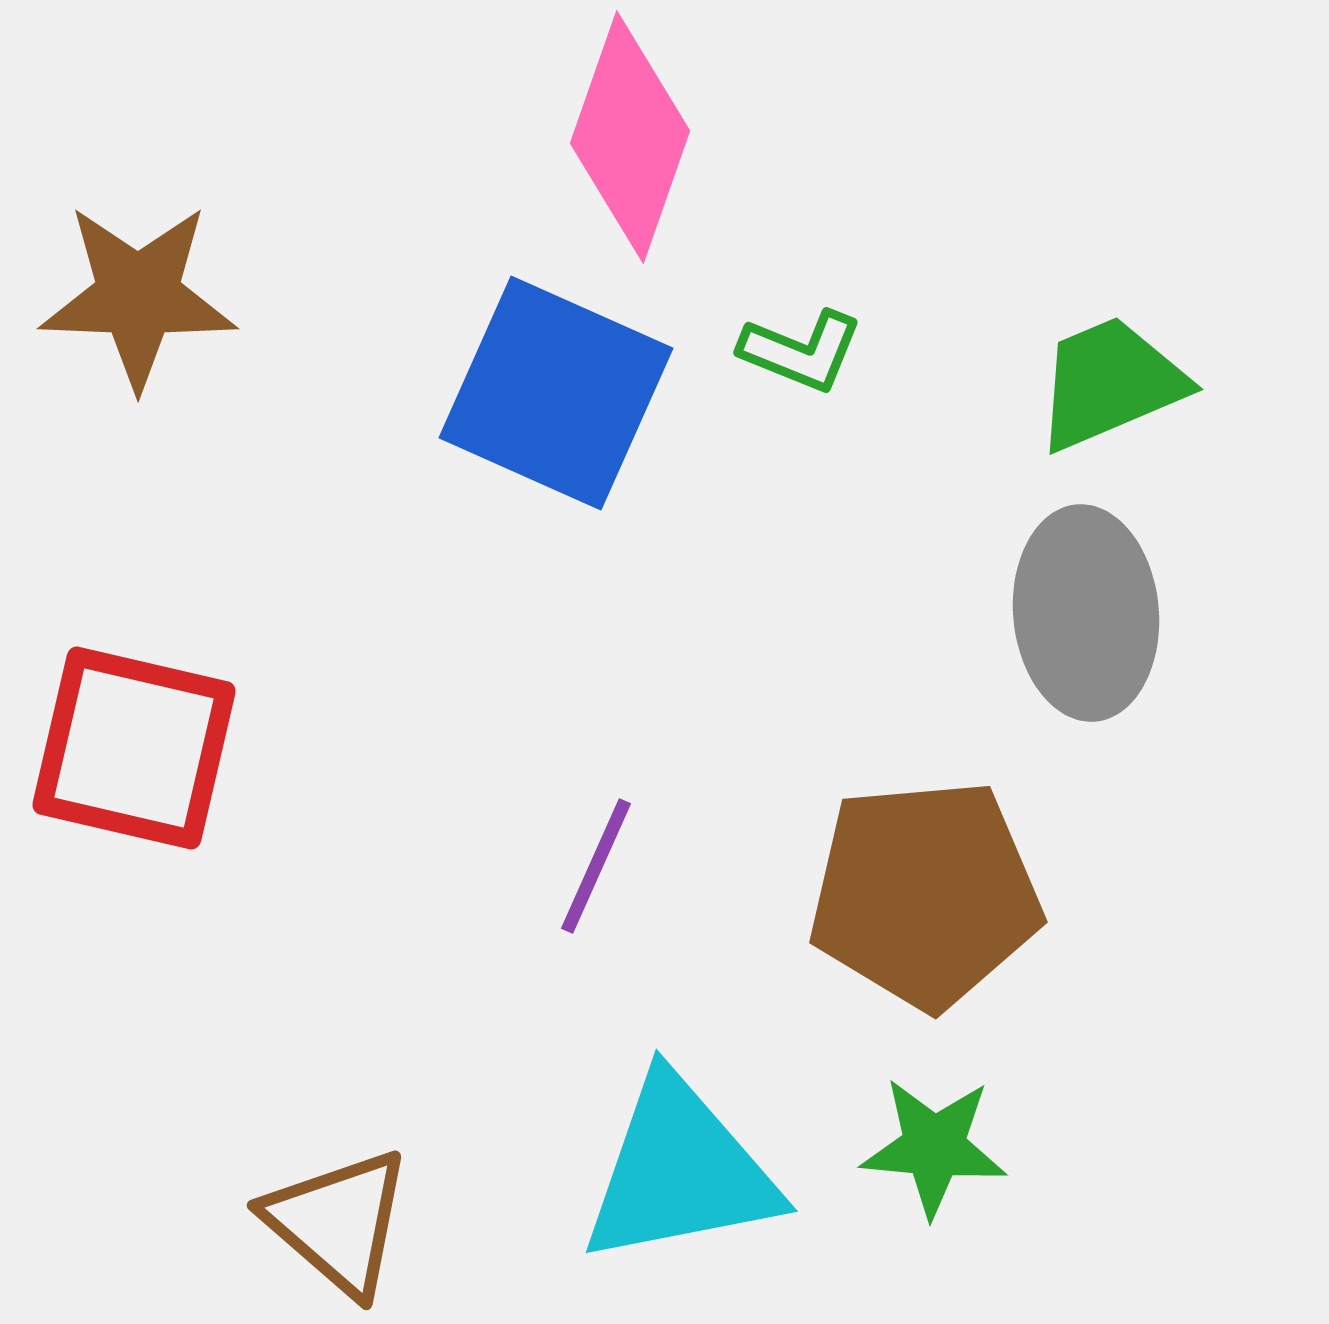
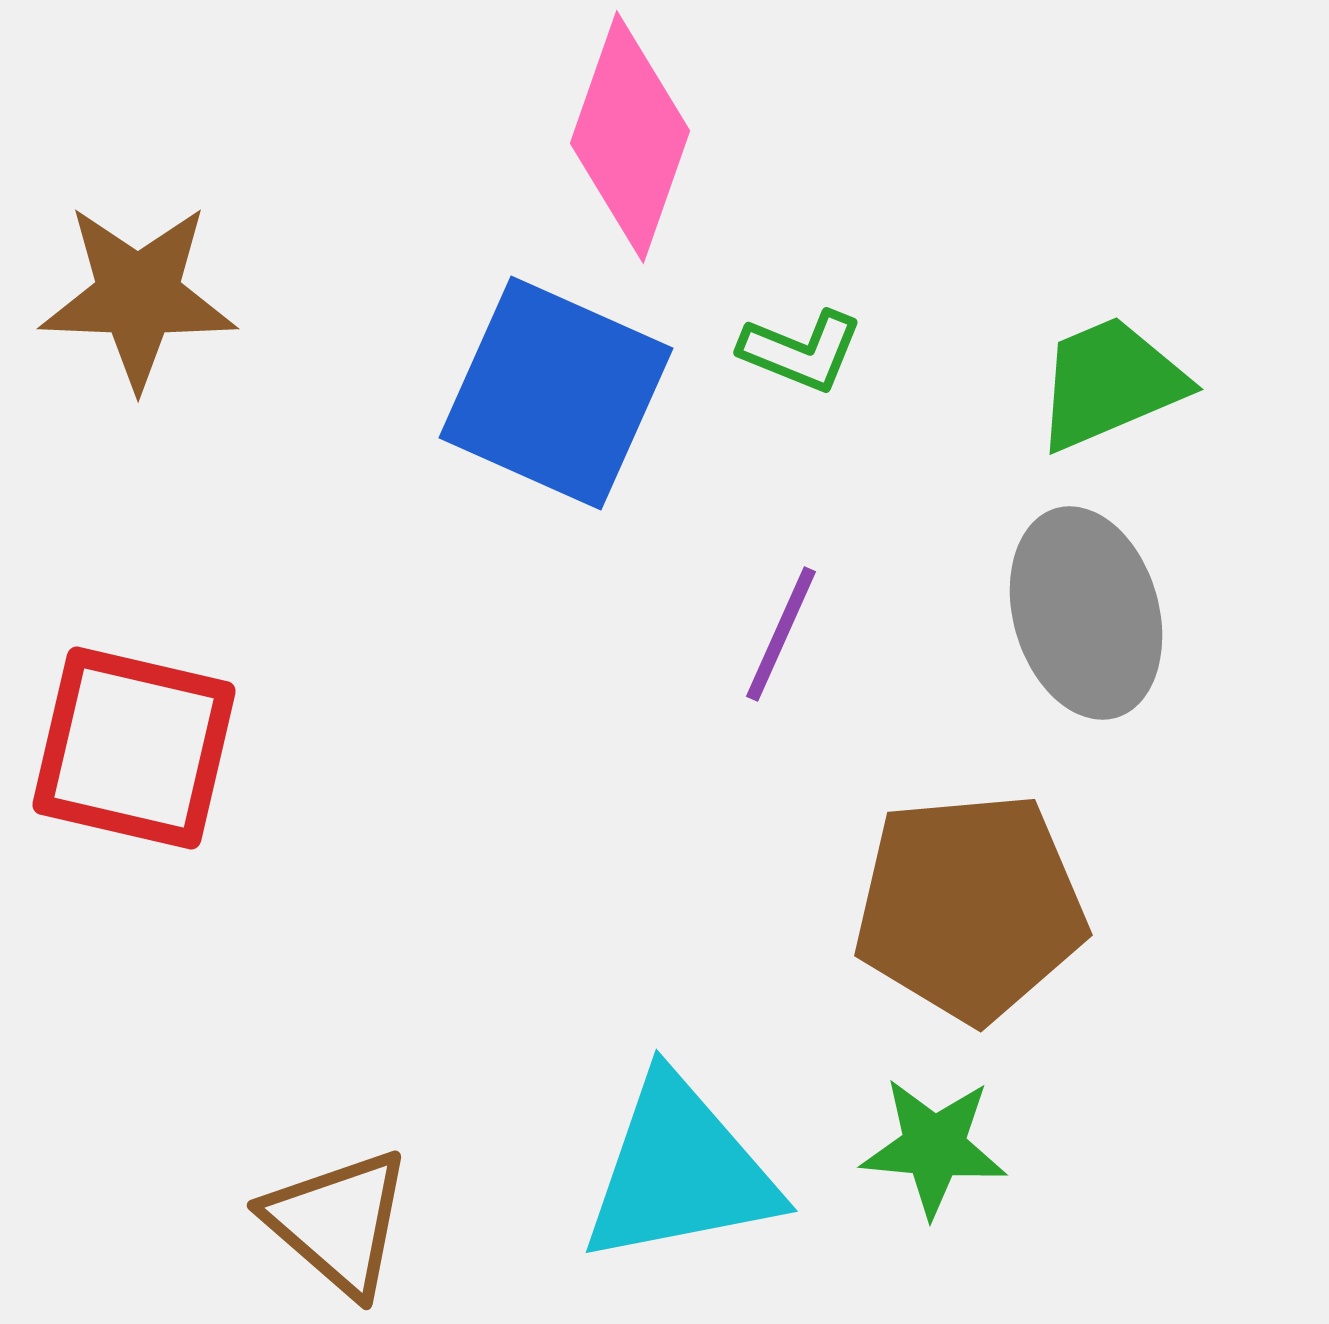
gray ellipse: rotated 11 degrees counterclockwise
purple line: moved 185 px right, 232 px up
brown pentagon: moved 45 px right, 13 px down
